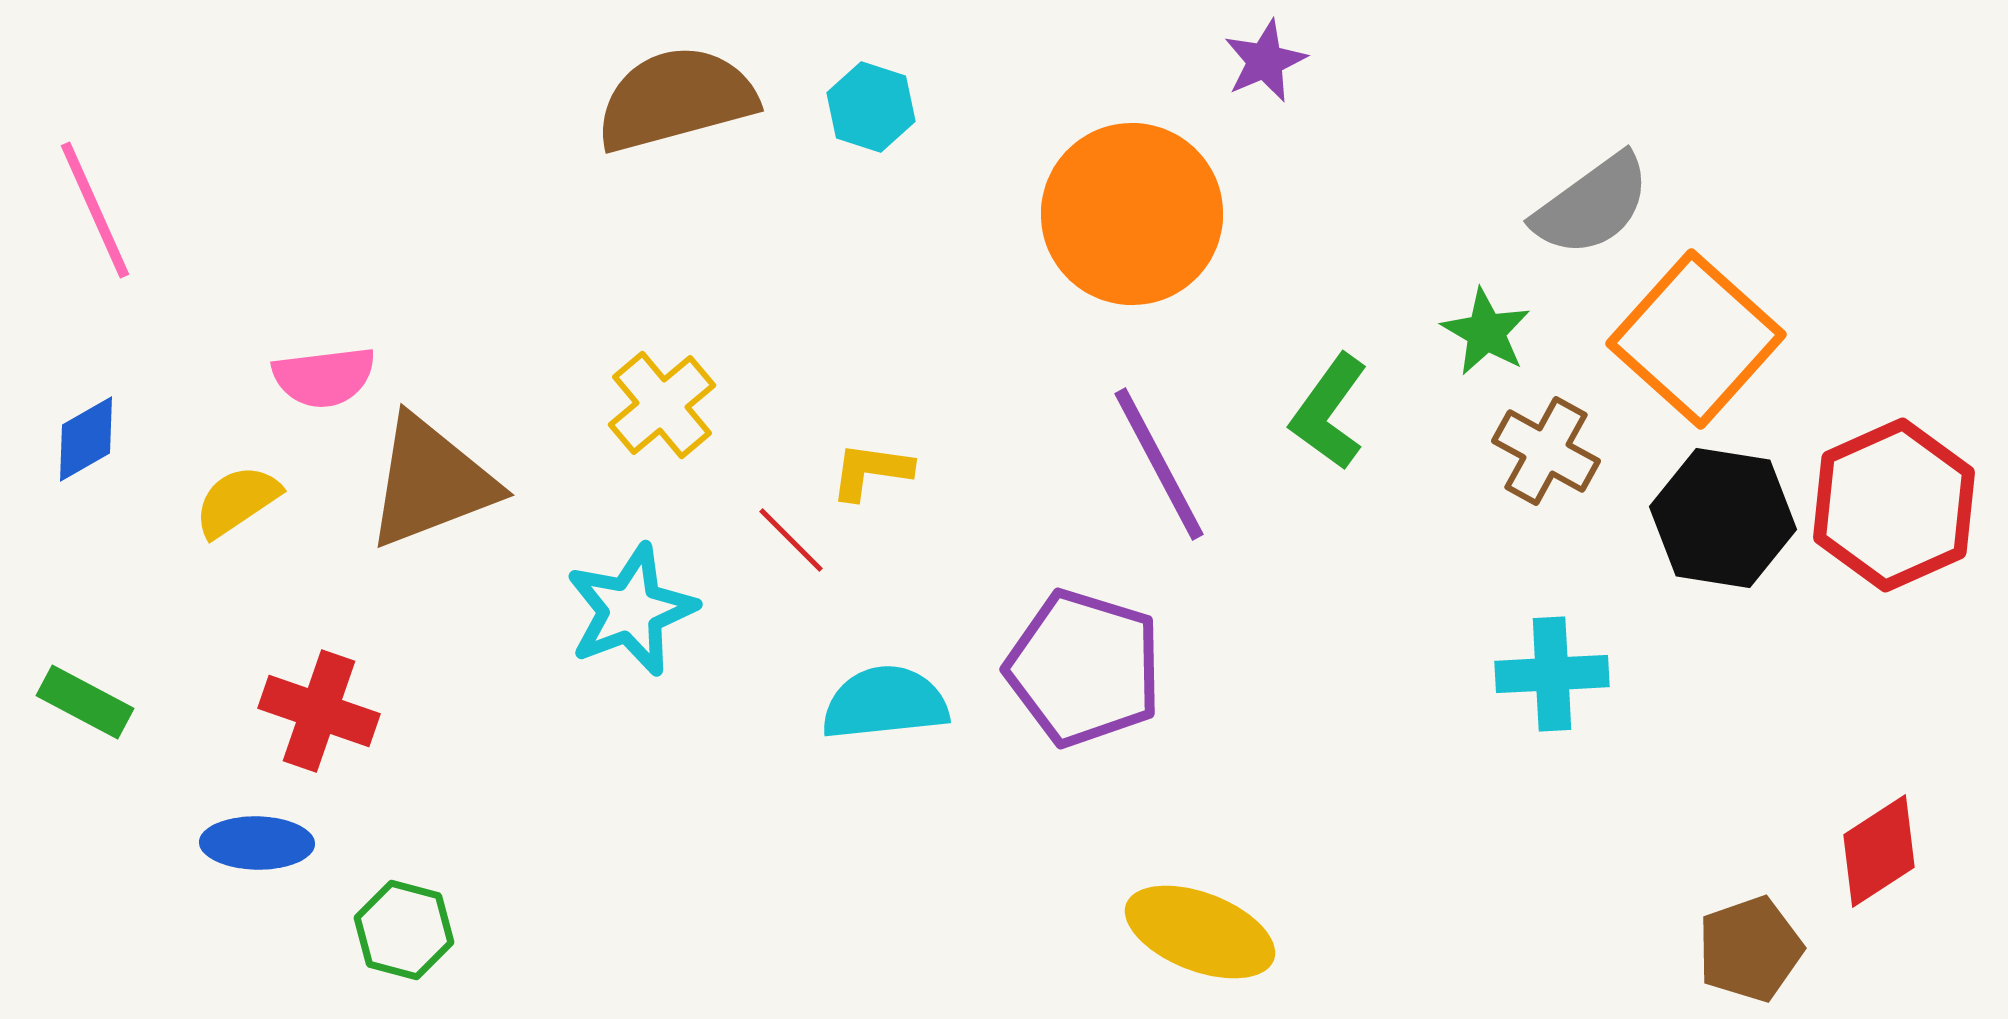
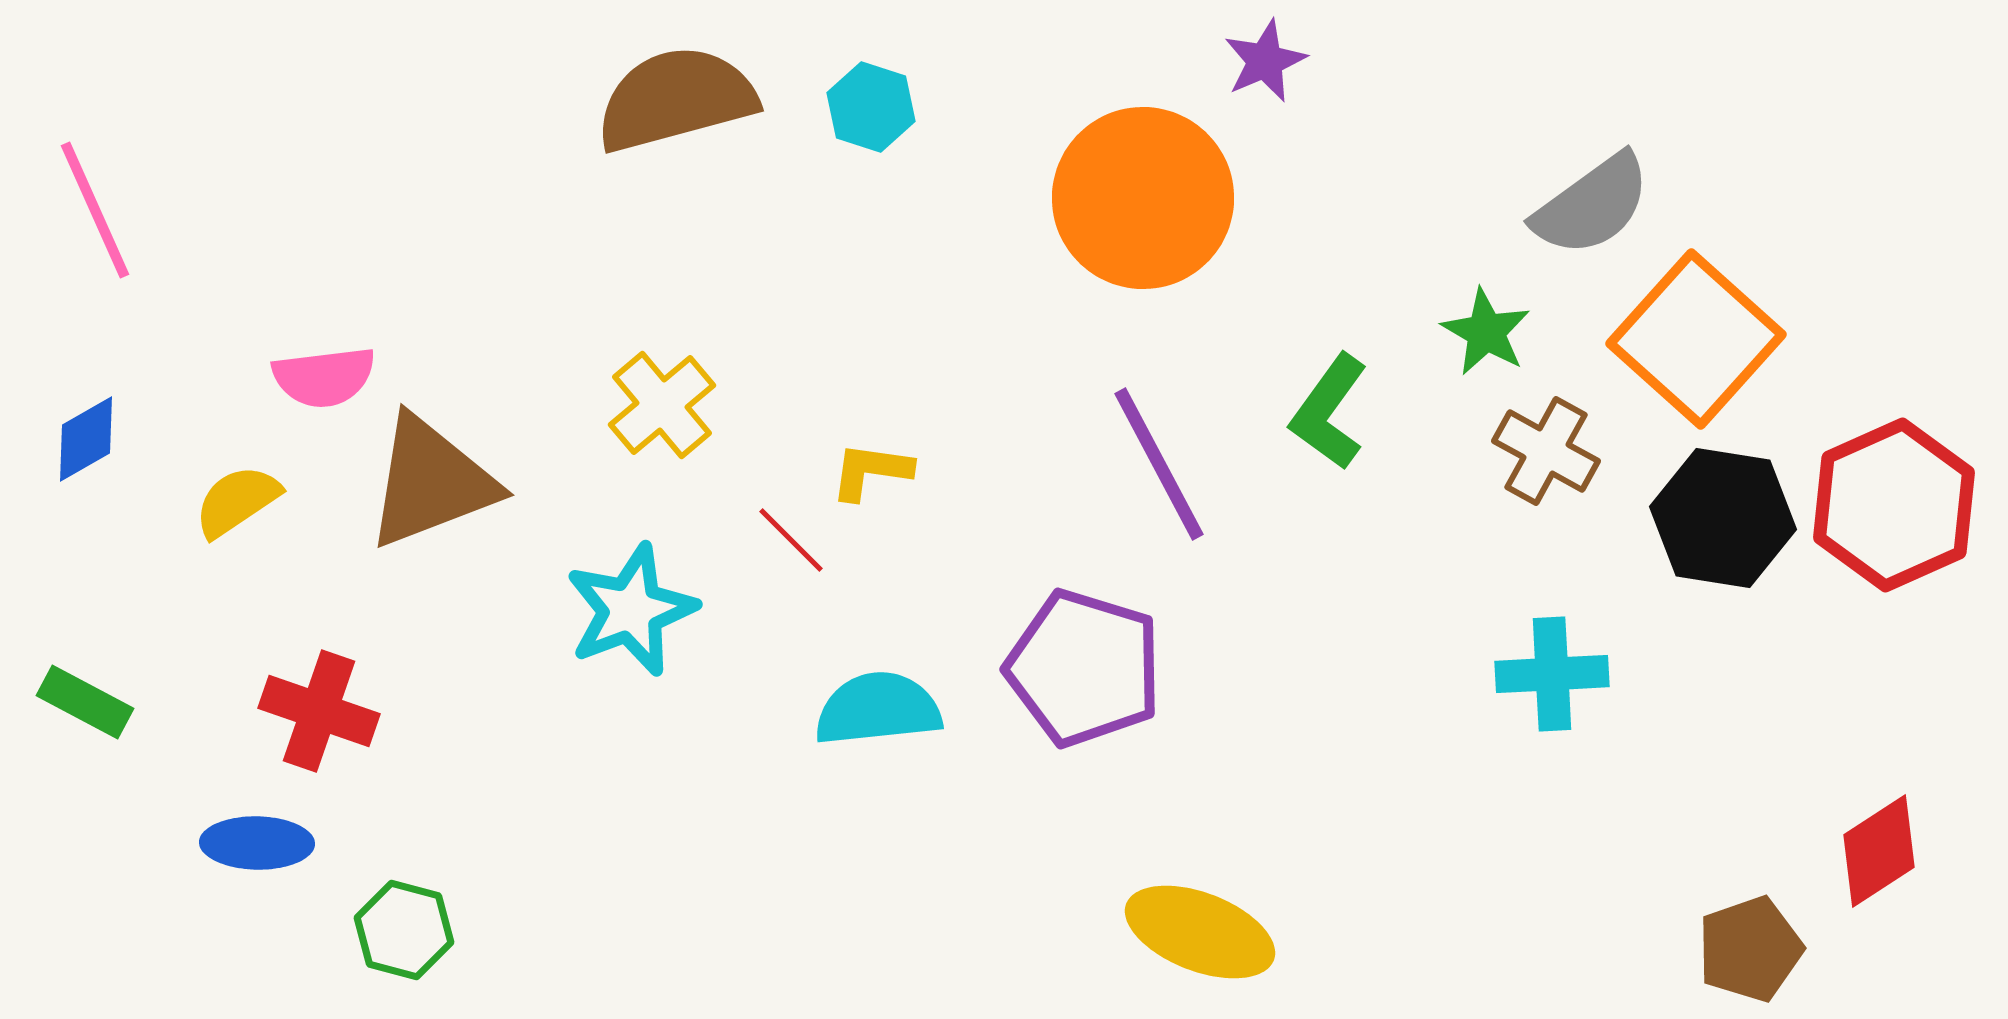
orange circle: moved 11 px right, 16 px up
cyan semicircle: moved 7 px left, 6 px down
